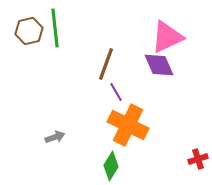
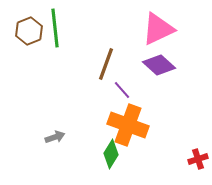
brown hexagon: rotated 8 degrees counterclockwise
pink triangle: moved 9 px left, 8 px up
purple diamond: rotated 24 degrees counterclockwise
purple line: moved 6 px right, 2 px up; rotated 12 degrees counterclockwise
orange cross: rotated 6 degrees counterclockwise
green diamond: moved 12 px up
